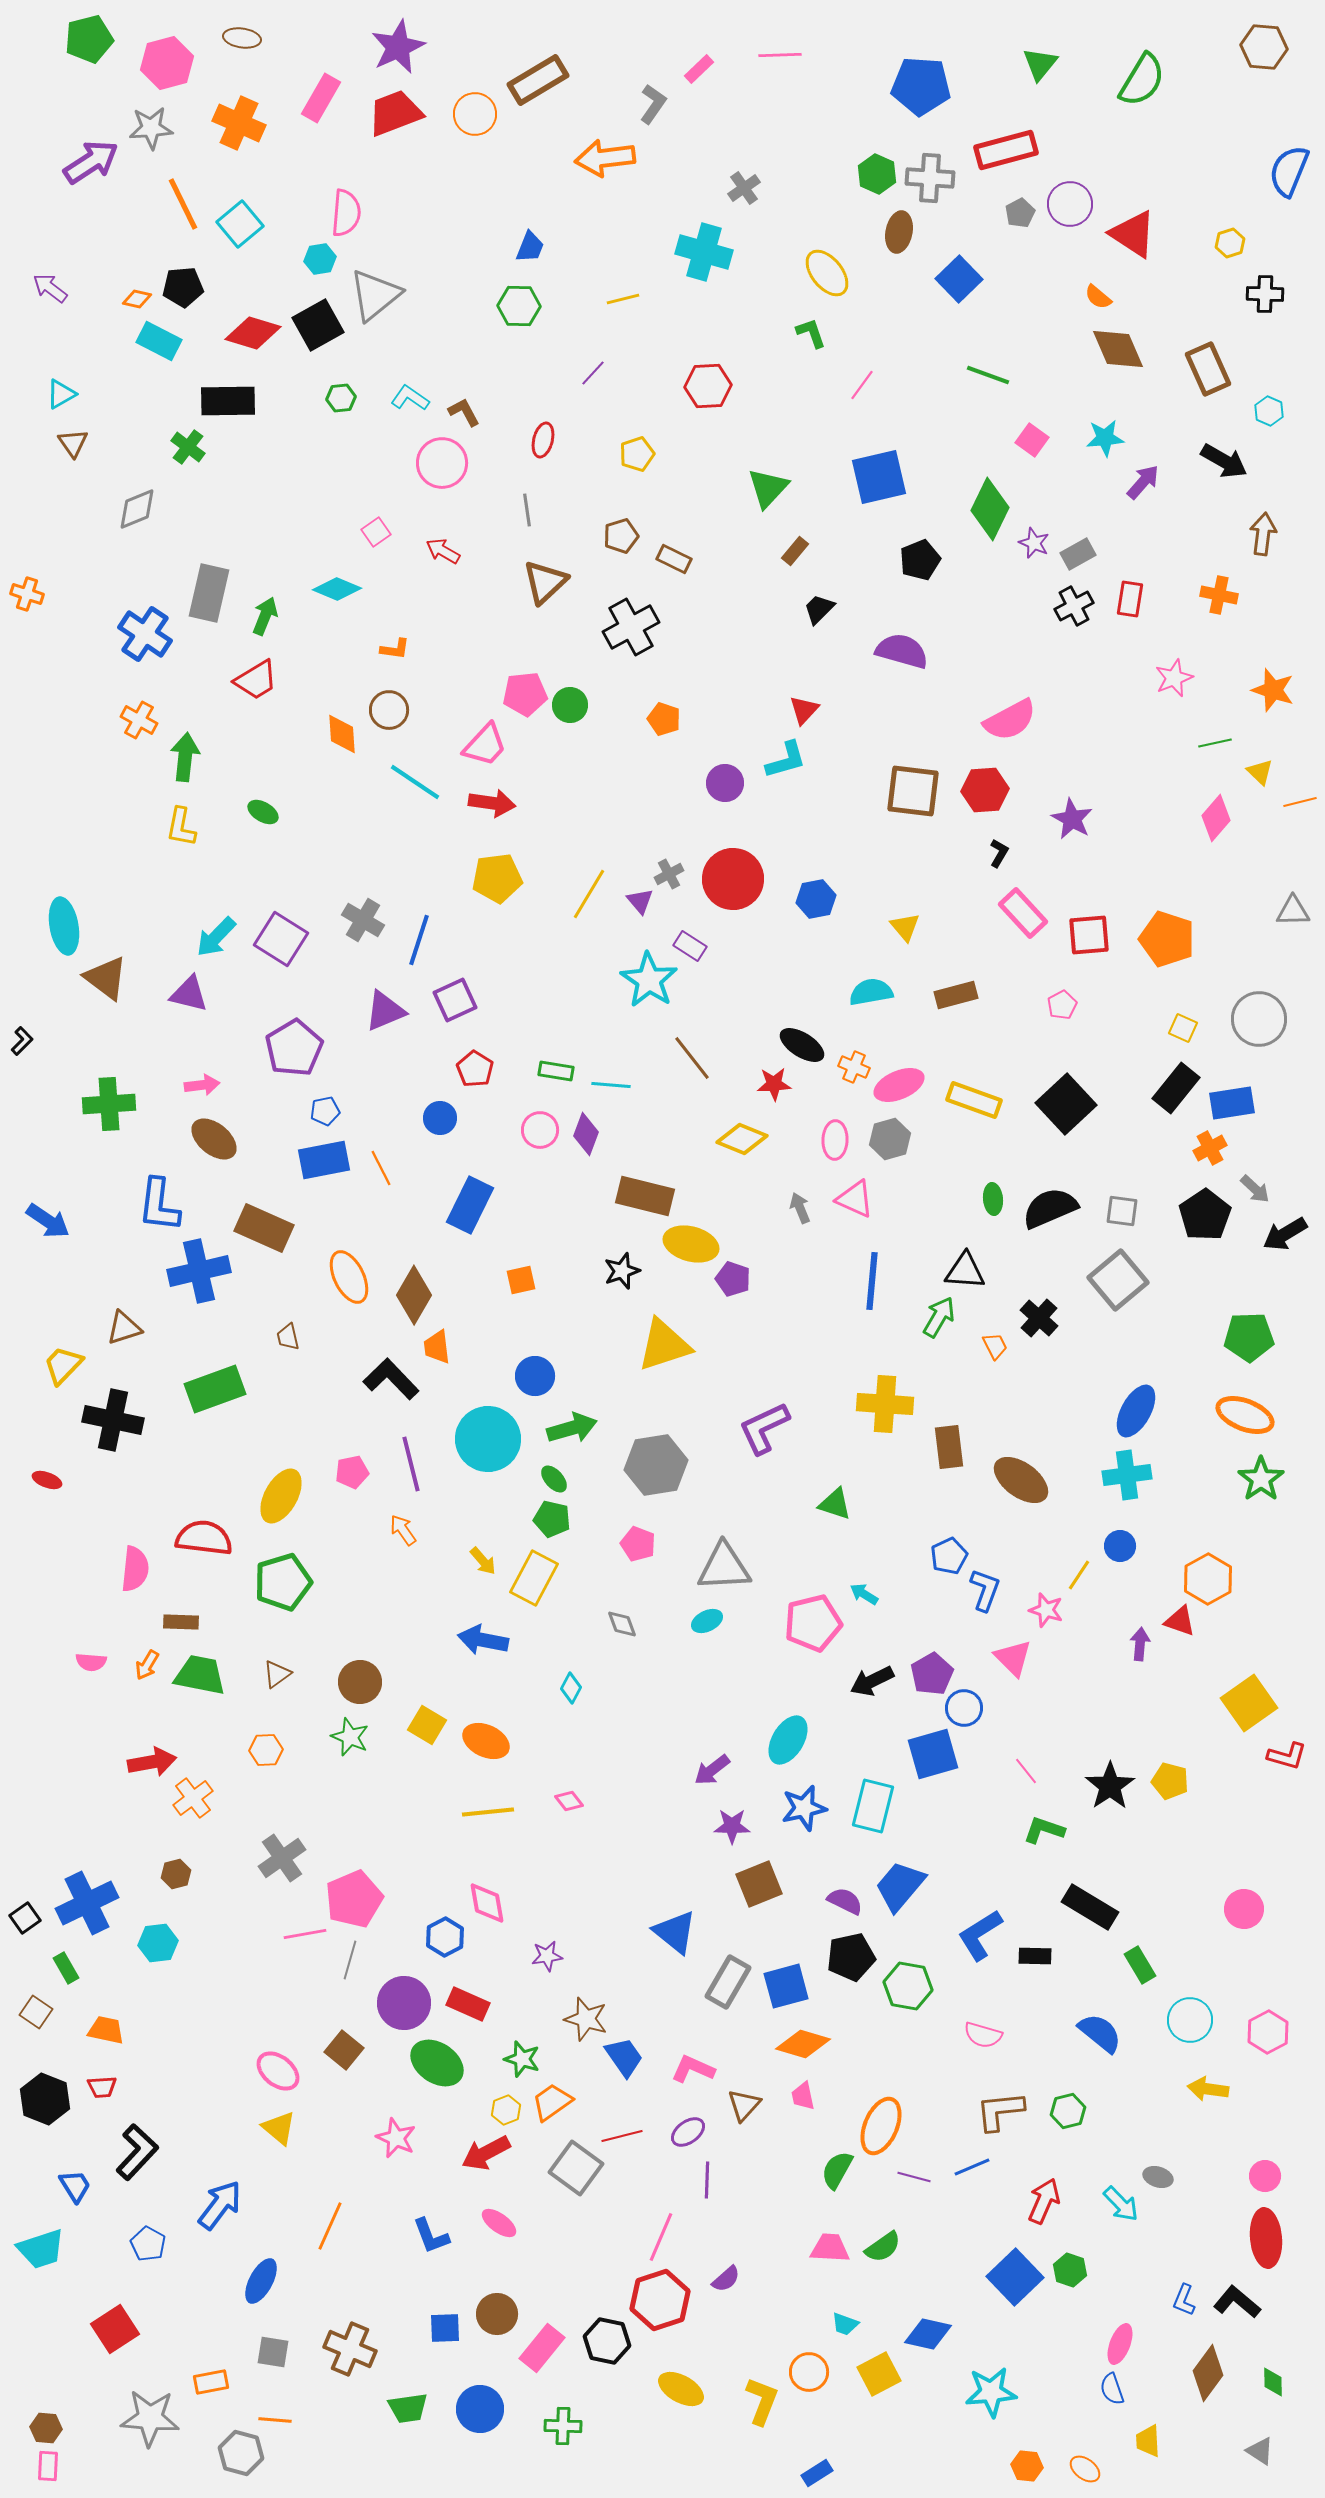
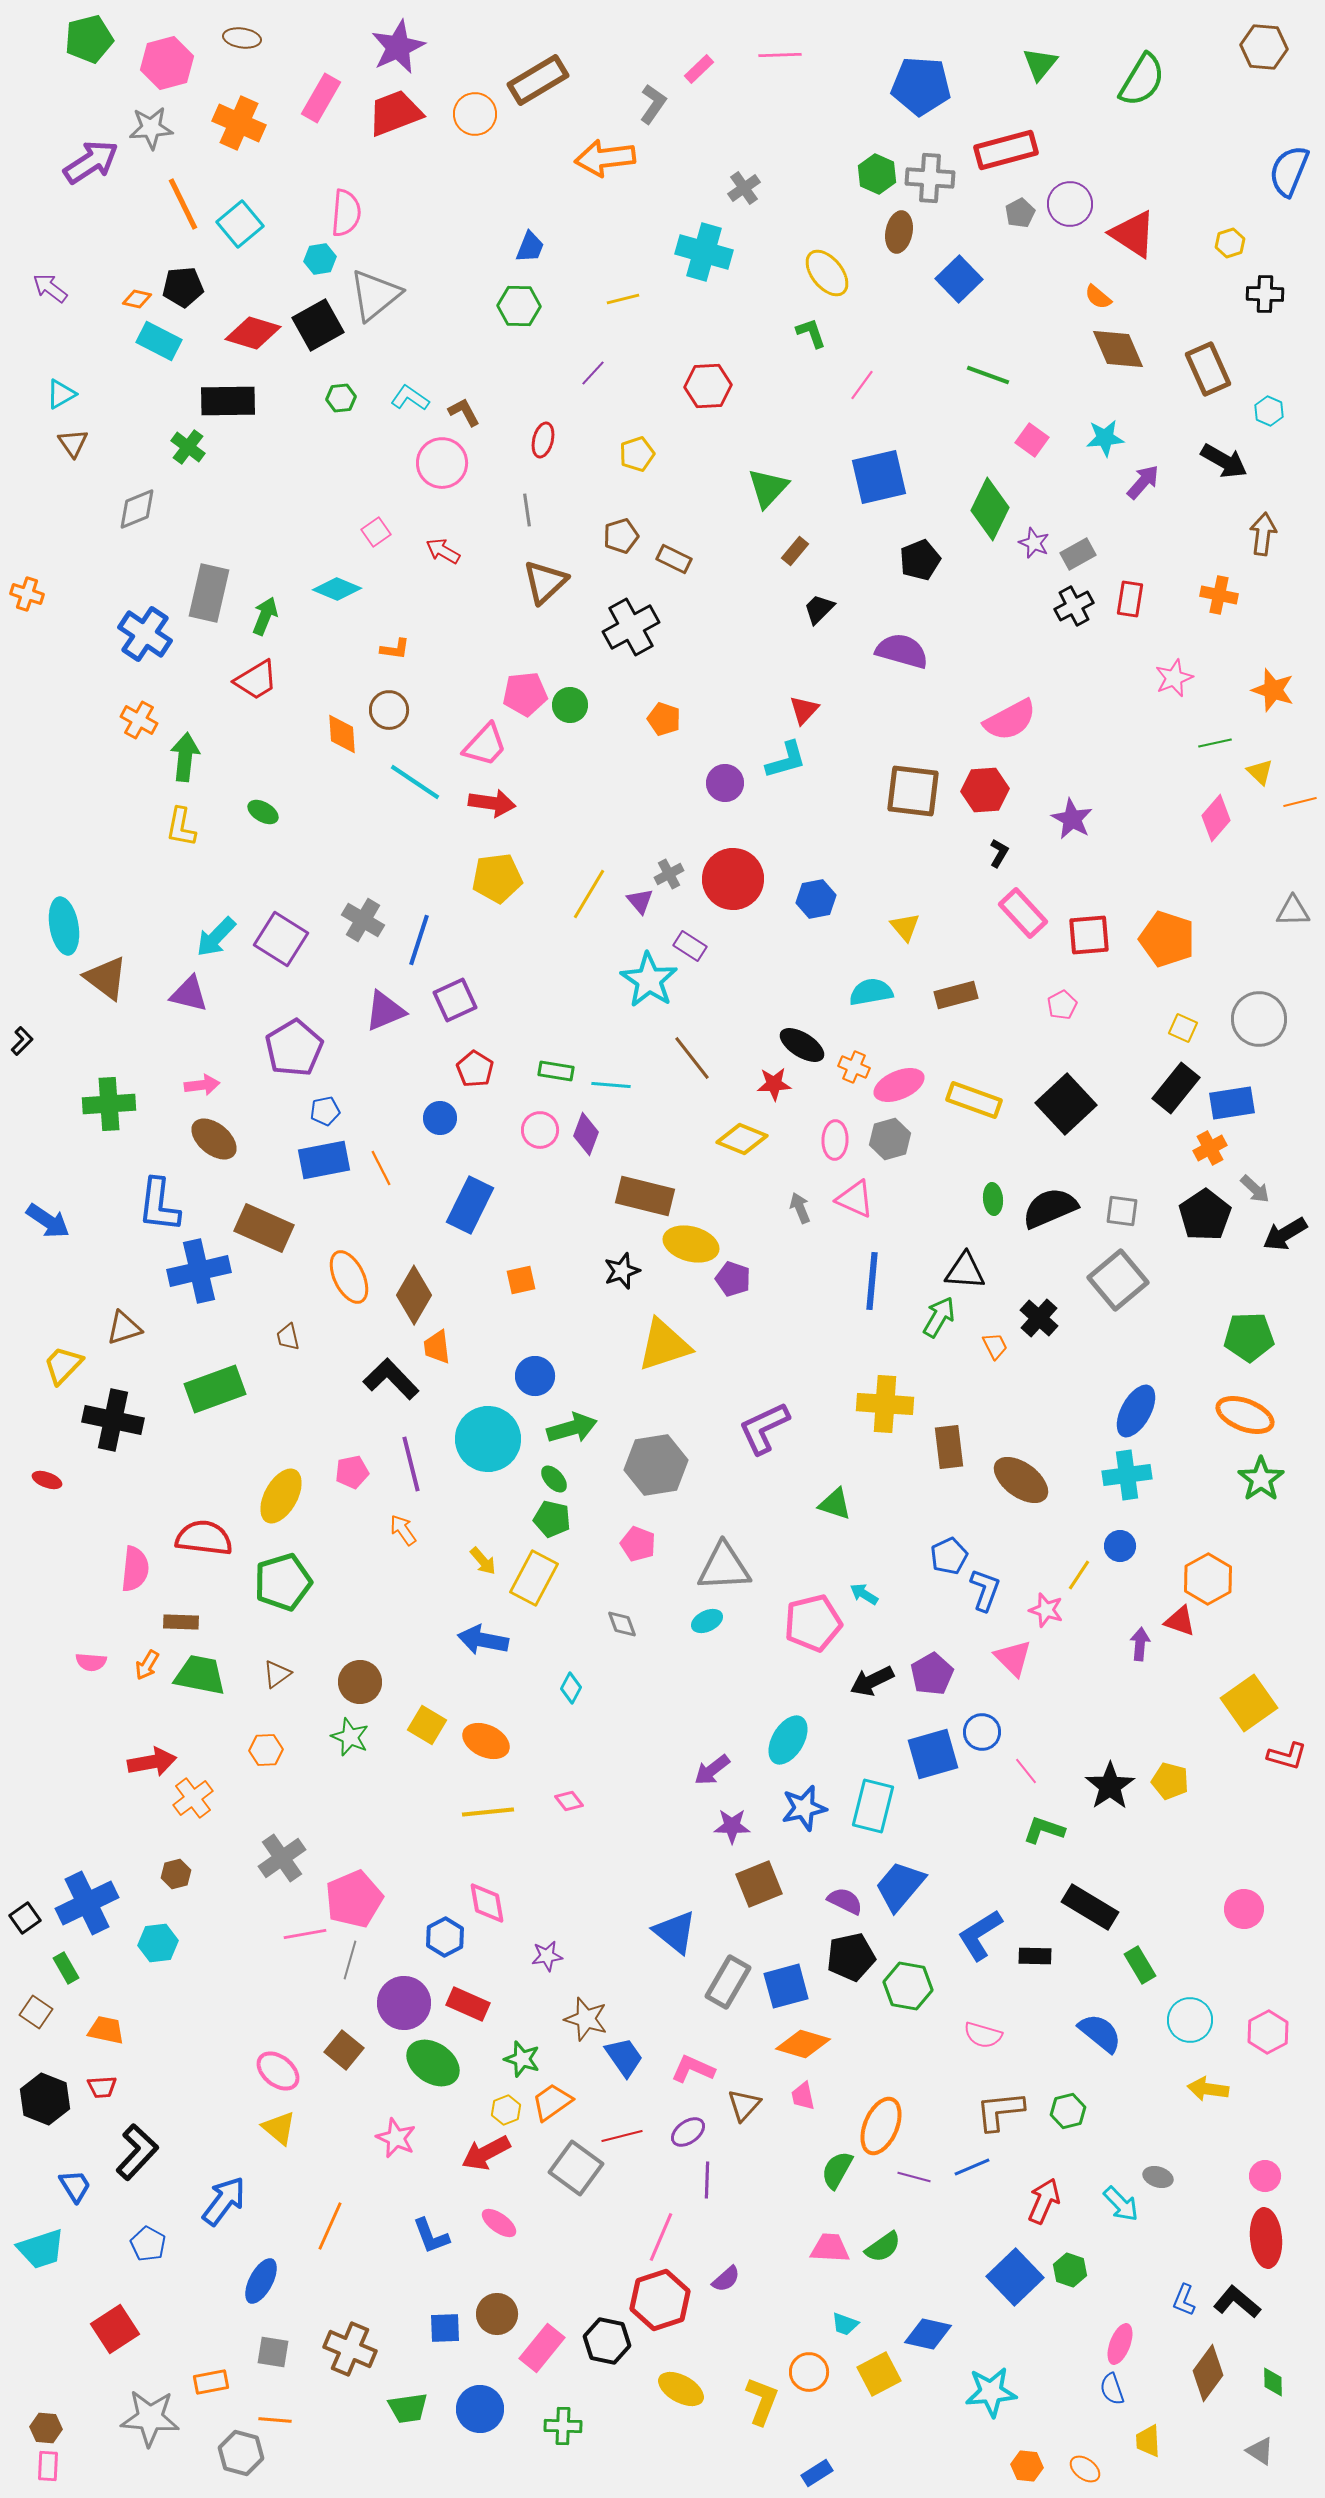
blue circle at (964, 1708): moved 18 px right, 24 px down
green ellipse at (437, 2063): moved 4 px left
blue arrow at (220, 2205): moved 4 px right, 4 px up
